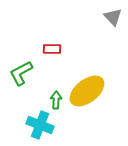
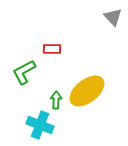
green L-shape: moved 3 px right, 1 px up
